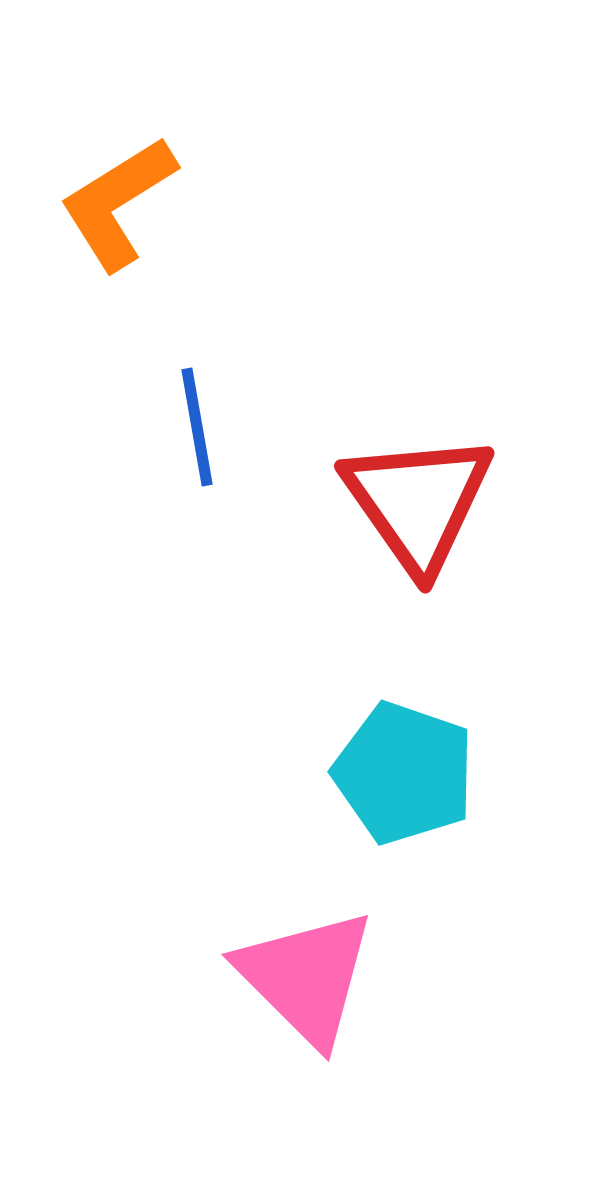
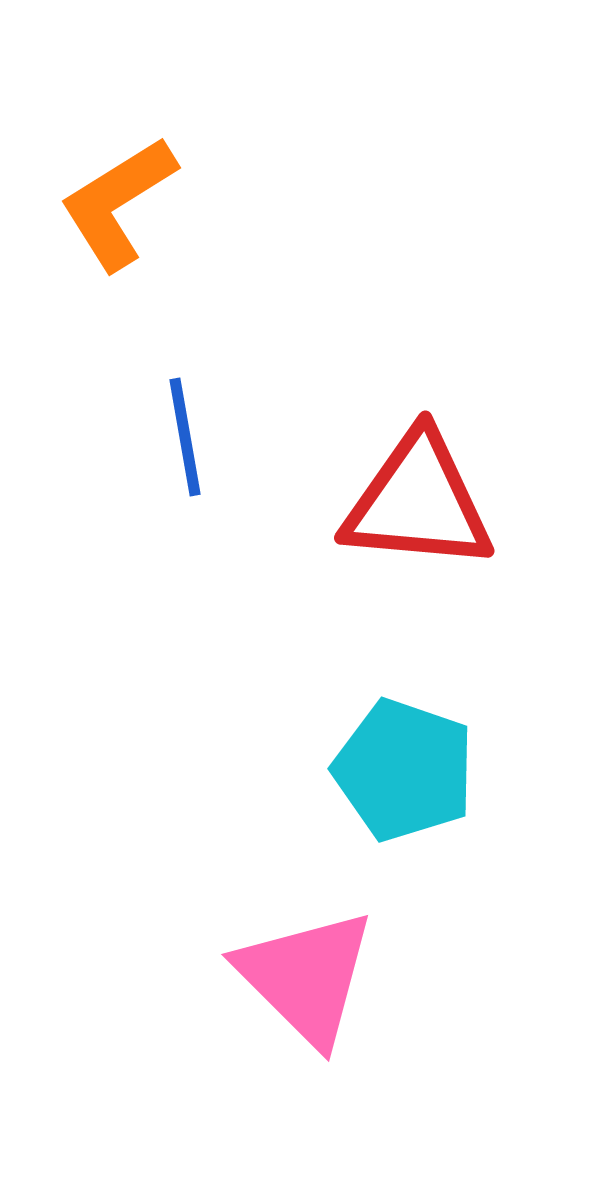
blue line: moved 12 px left, 10 px down
red triangle: rotated 50 degrees counterclockwise
cyan pentagon: moved 3 px up
